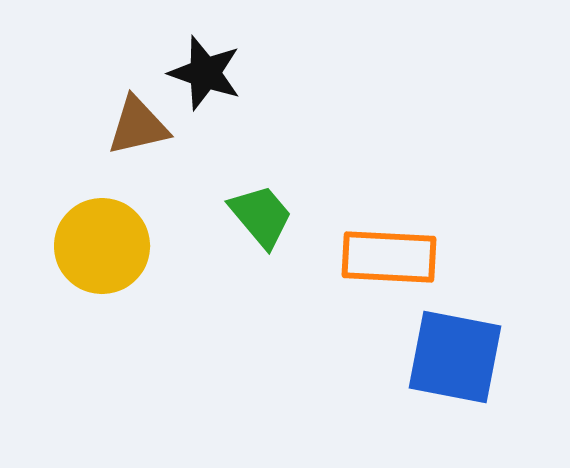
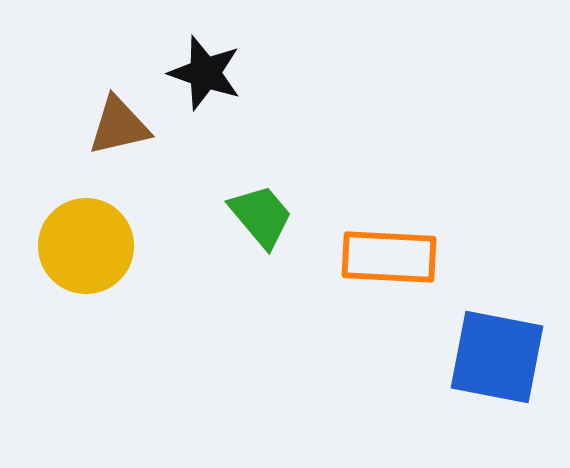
brown triangle: moved 19 px left
yellow circle: moved 16 px left
blue square: moved 42 px right
